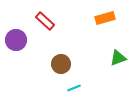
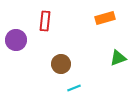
red rectangle: rotated 54 degrees clockwise
